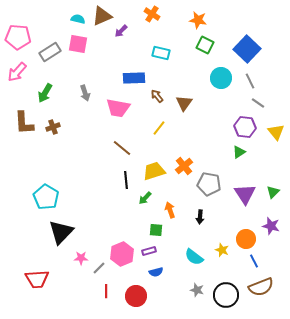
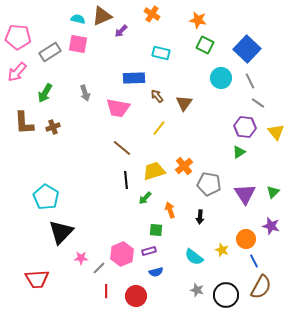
brown semicircle at (261, 287): rotated 40 degrees counterclockwise
